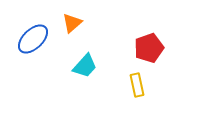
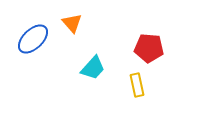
orange triangle: rotated 30 degrees counterclockwise
red pentagon: rotated 24 degrees clockwise
cyan trapezoid: moved 8 px right, 2 px down
